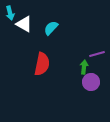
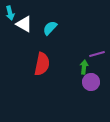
cyan semicircle: moved 1 px left
